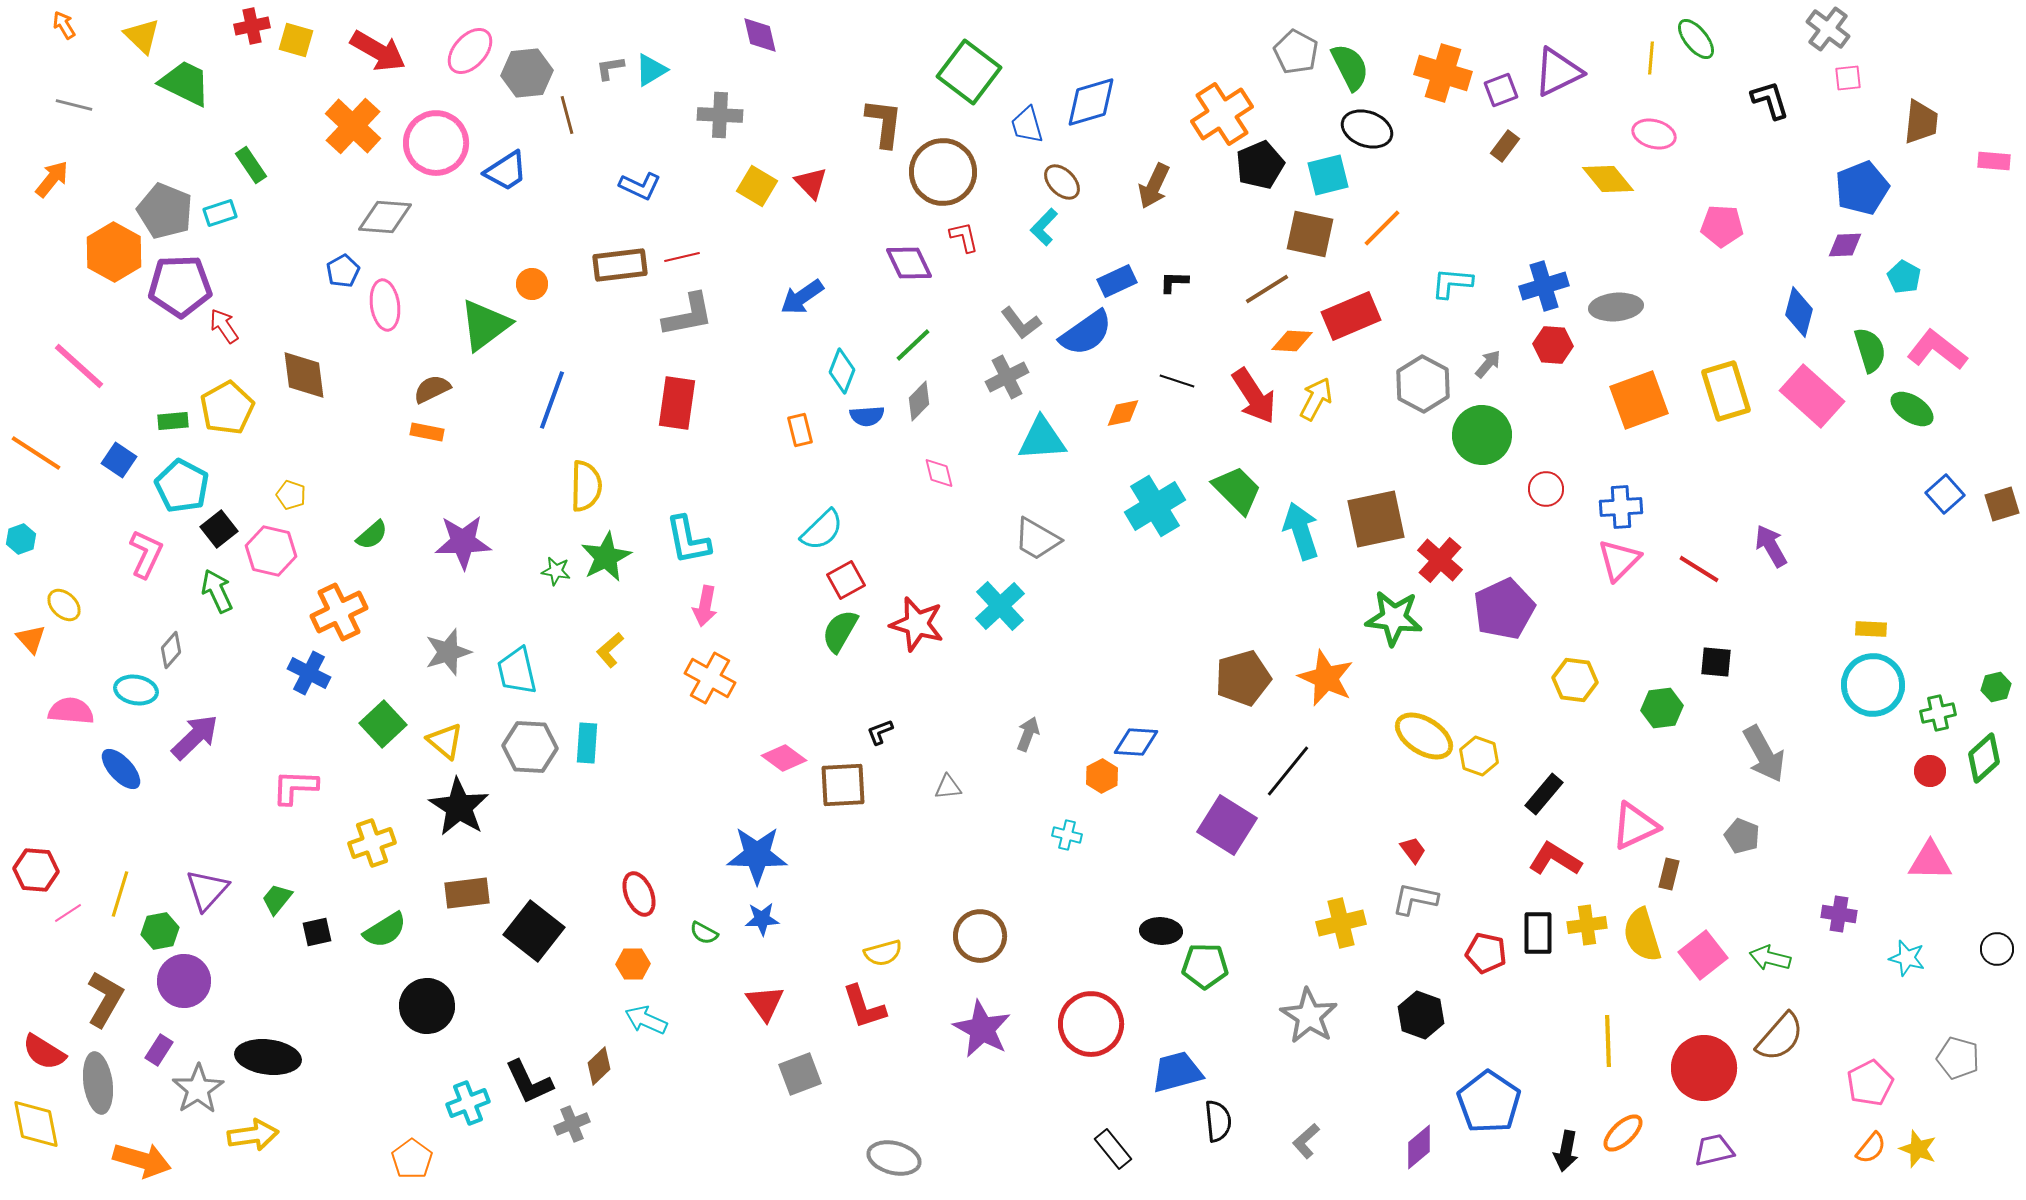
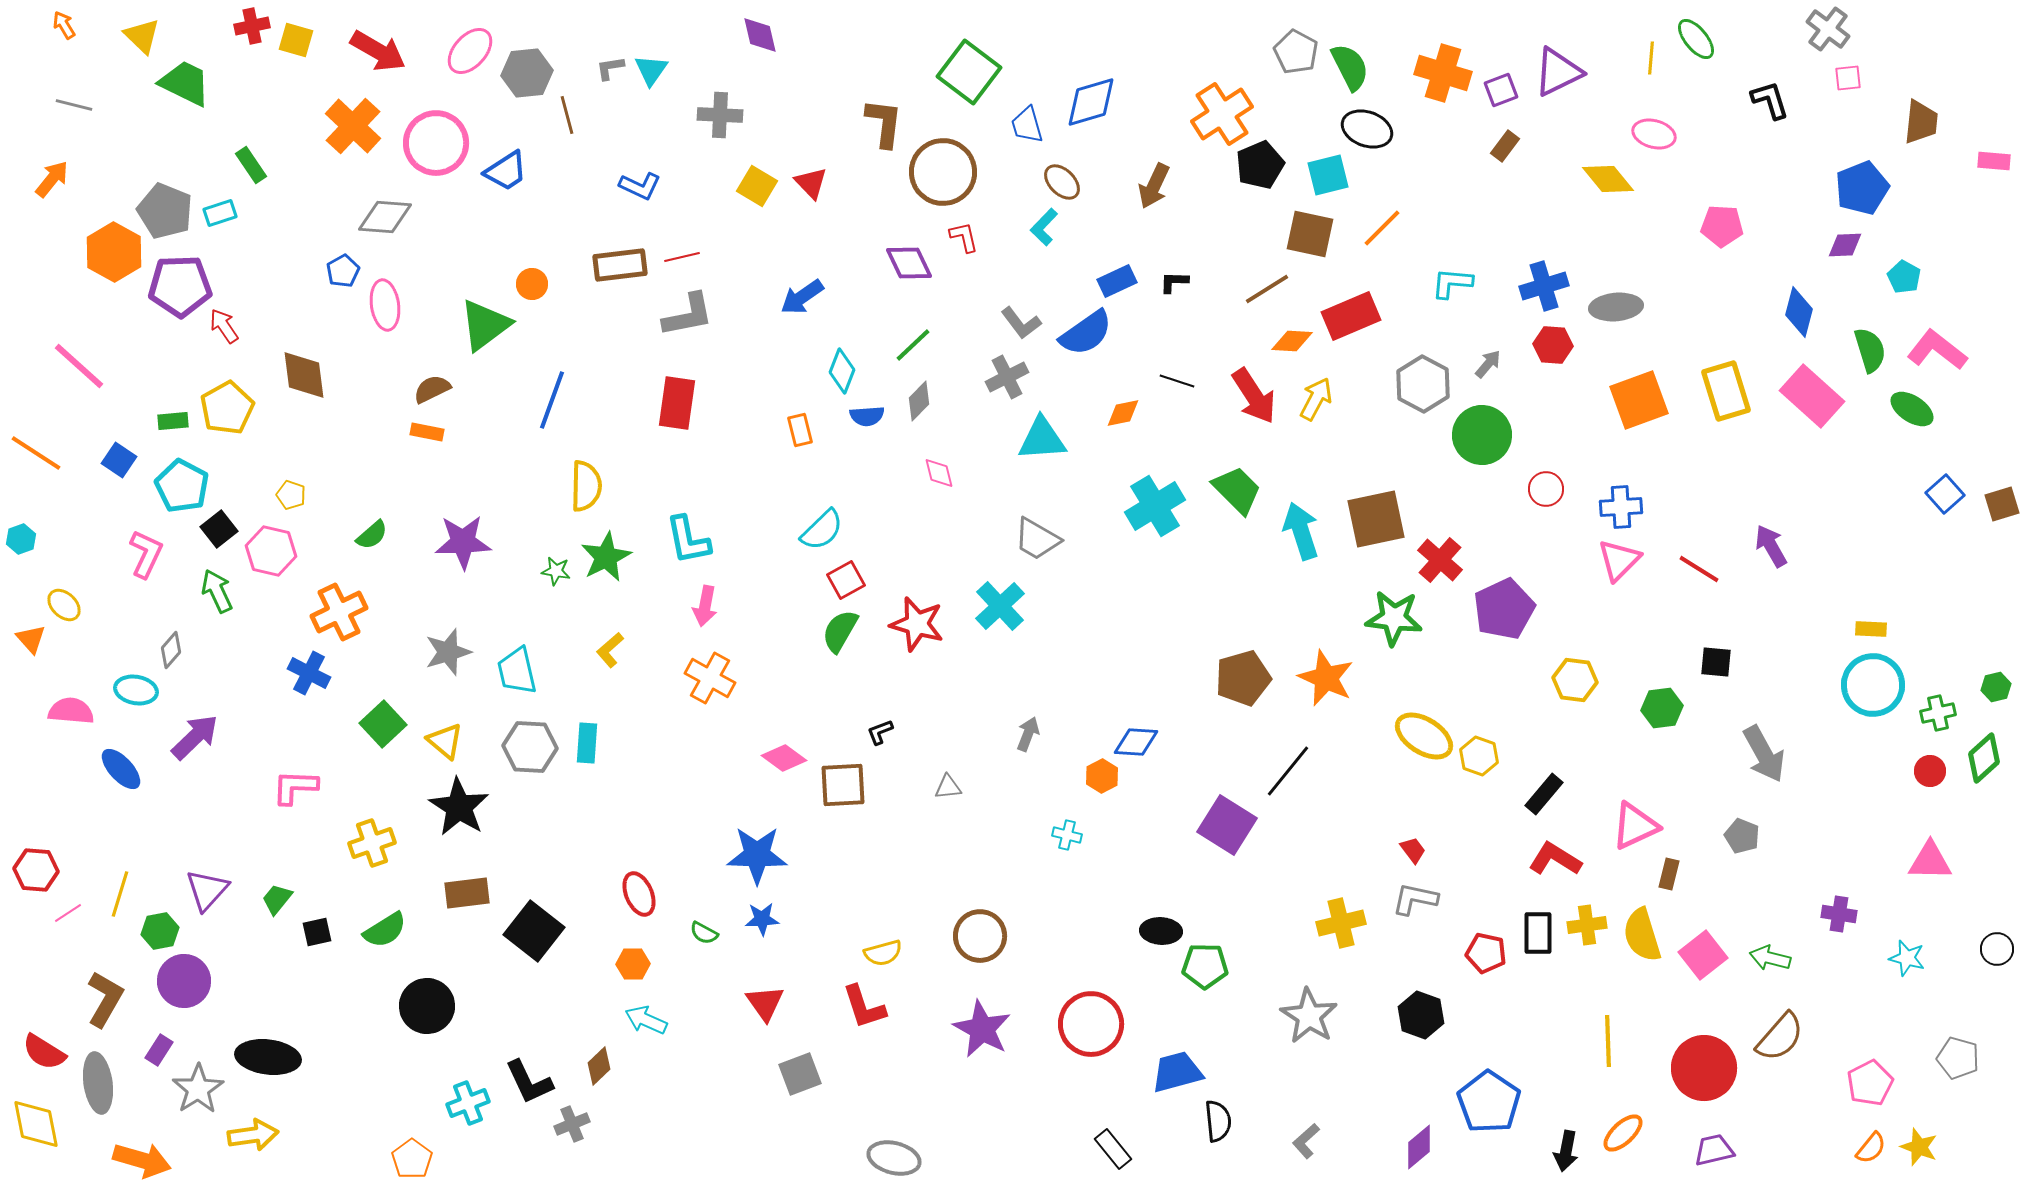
cyan triangle at (651, 70): rotated 24 degrees counterclockwise
yellow star at (1918, 1149): moved 1 px right, 2 px up
